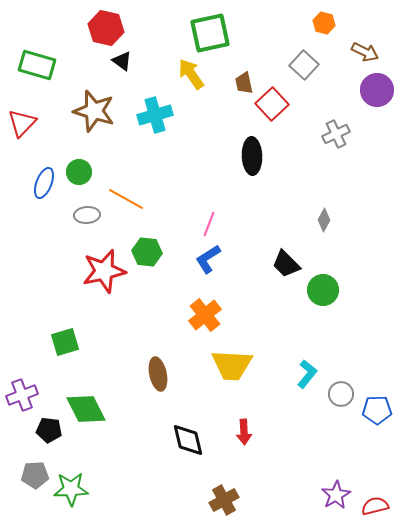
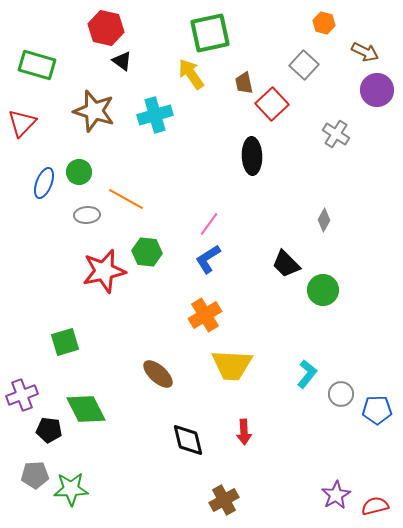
gray cross at (336, 134): rotated 32 degrees counterclockwise
pink line at (209, 224): rotated 15 degrees clockwise
orange cross at (205, 315): rotated 8 degrees clockwise
brown ellipse at (158, 374): rotated 36 degrees counterclockwise
